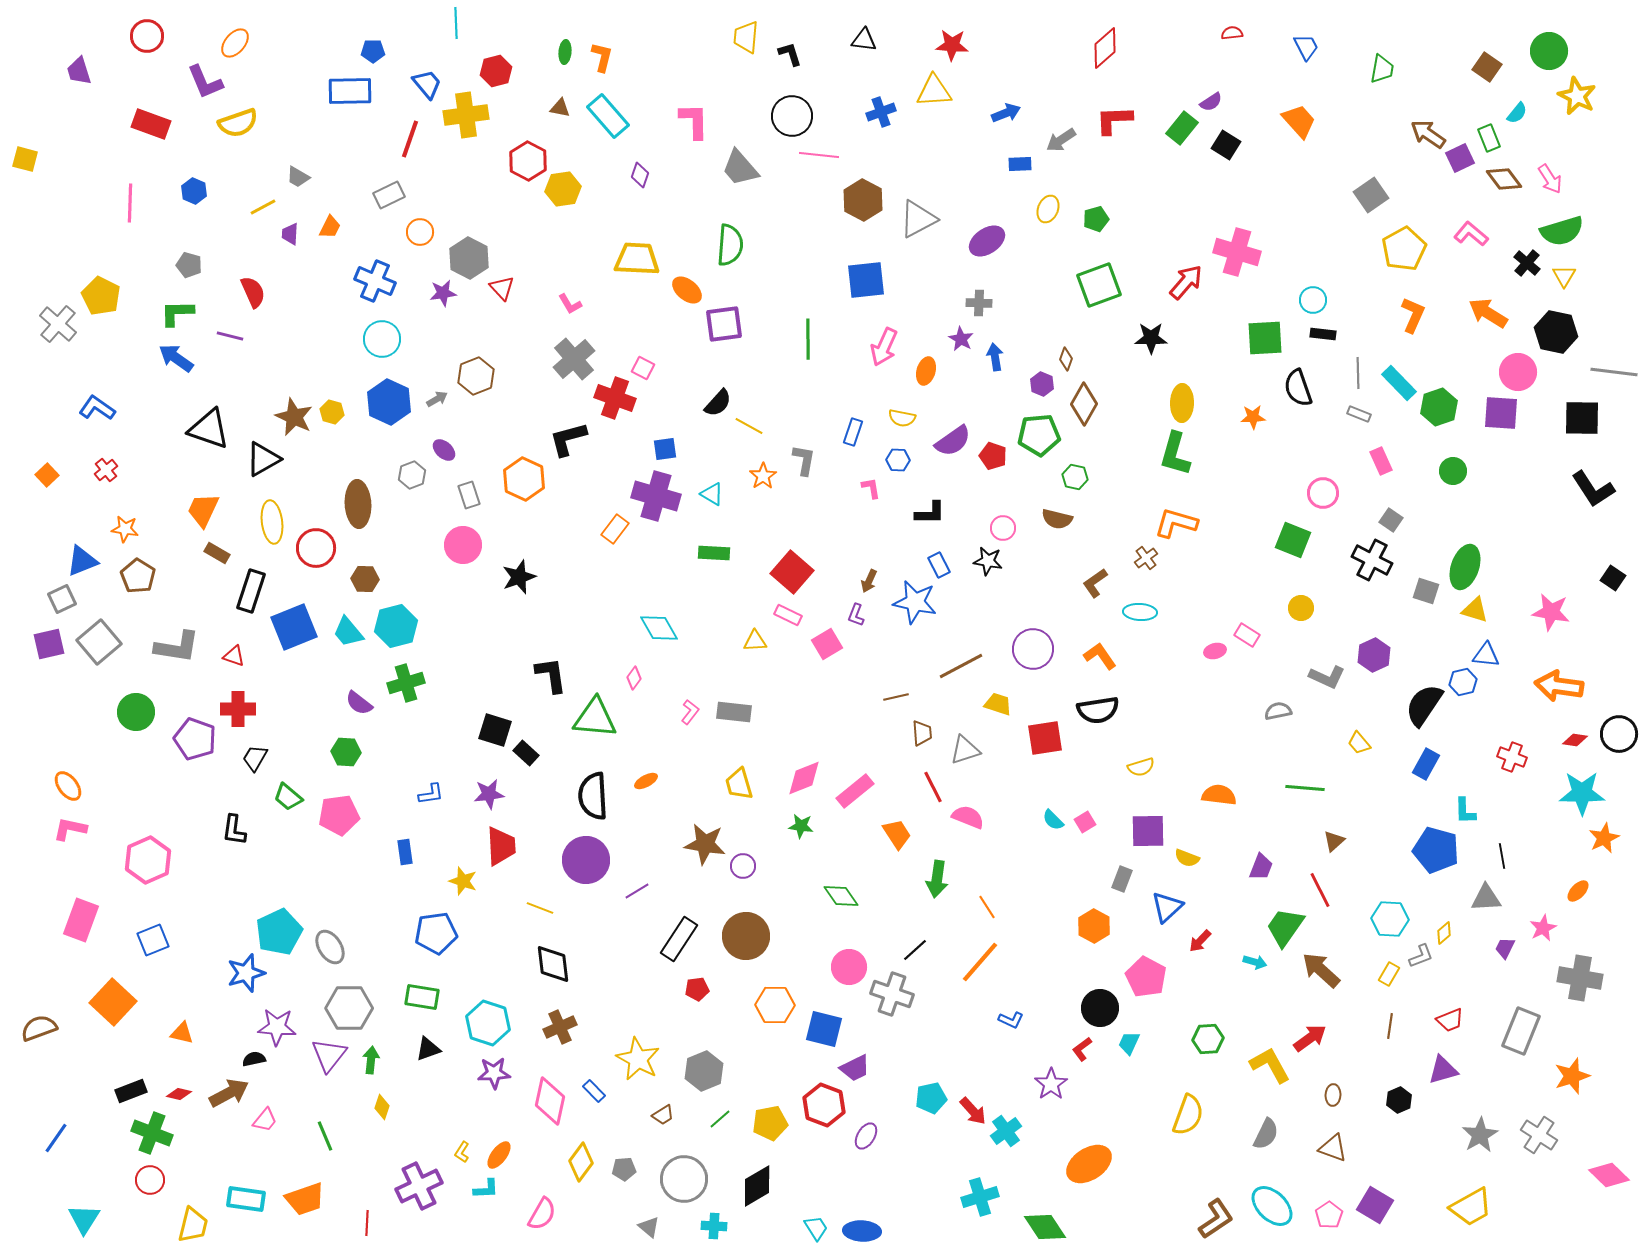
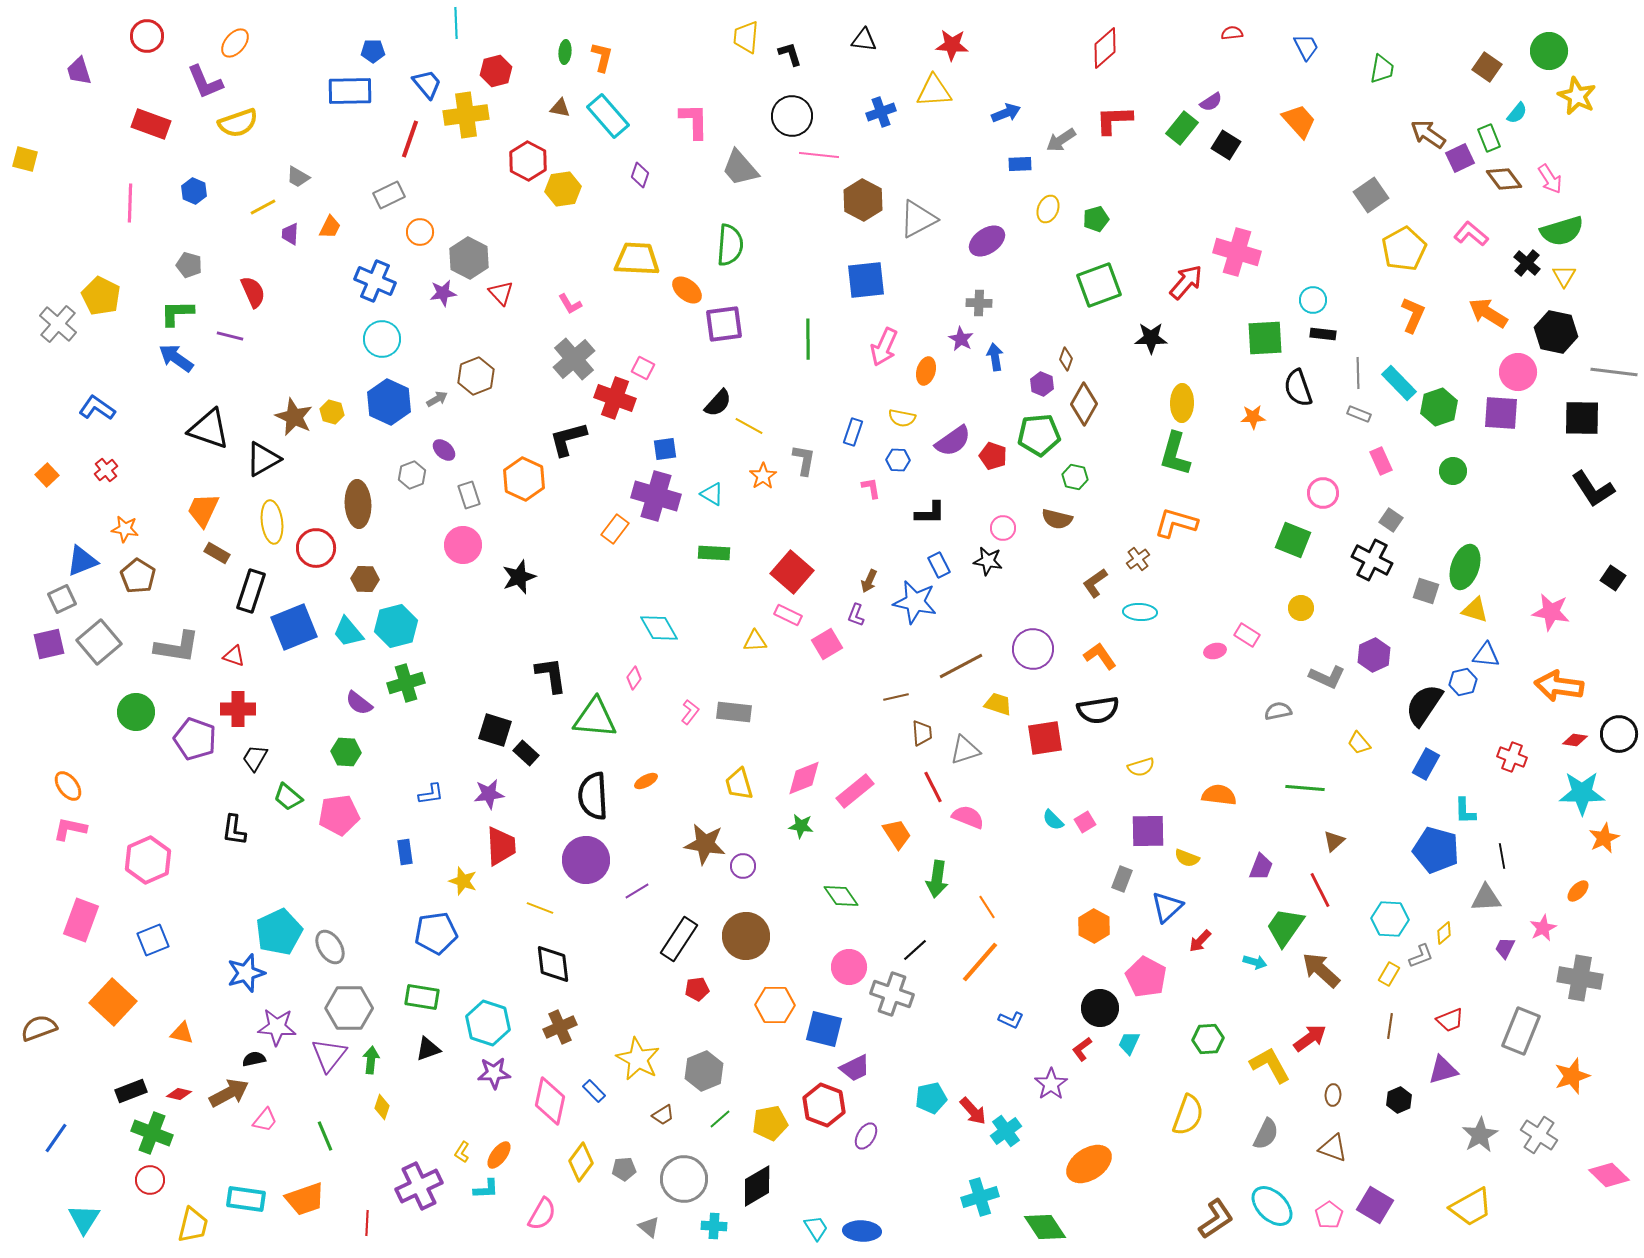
red triangle at (502, 288): moved 1 px left, 5 px down
brown cross at (1146, 558): moved 8 px left, 1 px down
